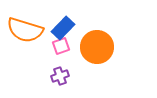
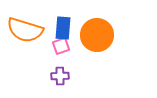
blue rectangle: rotated 40 degrees counterclockwise
orange circle: moved 12 px up
purple cross: rotated 18 degrees clockwise
